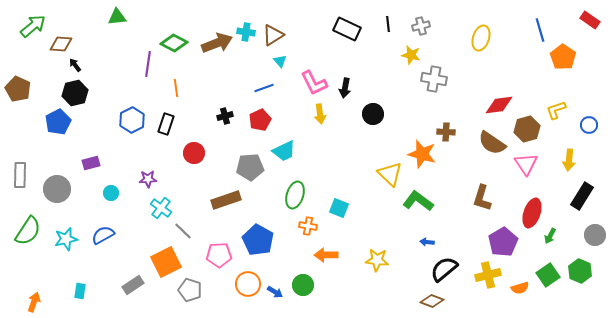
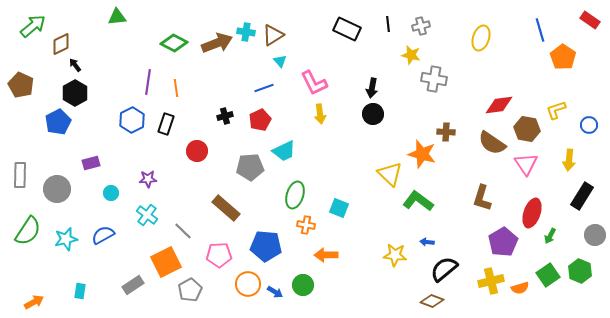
brown diamond at (61, 44): rotated 30 degrees counterclockwise
purple line at (148, 64): moved 18 px down
black arrow at (345, 88): moved 27 px right
brown pentagon at (18, 89): moved 3 px right, 4 px up
black hexagon at (75, 93): rotated 15 degrees counterclockwise
brown hexagon at (527, 129): rotated 25 degrees clockwise
red circle at (194, 153): moved 3 px right, 2 px up
brown rectangle at (226, 200): moved 8 px down; rotated 60 degrees clockwise
cyan cross at (161, 208): moved 14 px left, 7 px down
orange cross at (308, 226): moved 2 px left, 1 px up
blue pentagon at (258, 240): moved 8 px right, 6 px down; rotated 24 degrees counterclockwise
yellow star at (377, 260): moved 18 px right, 5 px up
yellow cross at (488, 275): moved 3 px right, 6 px down
gray pentagon at (190, 290): rotated 25 degrees clockwise
orange arrow at (34, 302): rotated 42 degrees clockwise
